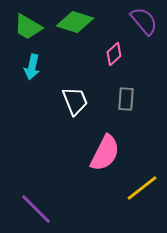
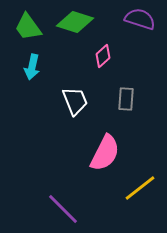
purple semicircle: moved 4 px left, 2 px up; rotated 32 degrees counterclockwise
green trapezoid: rotated 24 degrees clockwise
pink diamond: moved 11 px left, 2 px down
yellow line: moved 2 px left
purple line: moved 27 px right
